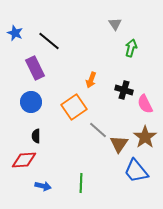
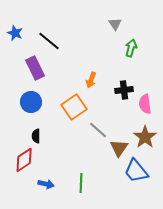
black cross: rotated 24 degrees counterclockwise
pink semicircle: rotated 18 degrees clockwise
brown triangle: moved 4 px down
red diamond: rotated 30 degrees counterclockwise
blue arrow: moved 3 px right, 2 px up
